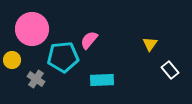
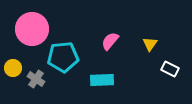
pink semicircle: moved 21 px right, 1 px down
yellow circle: moved 1 px right, 8 px down
white rectangle: moved 1 px up; rotated 24 degrees counterclockwise
